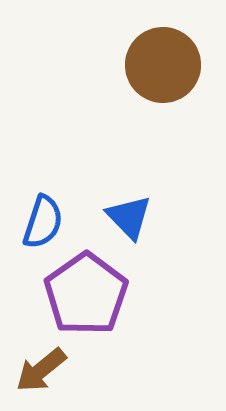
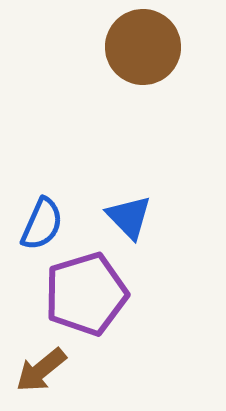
brown circle: moved 20 px left, 18 px up
blue semicircle: moved 1 px left, 2 px down; rotated 6 degrees clockwise
purple pentagon: rotated 18 degrees clockwise
